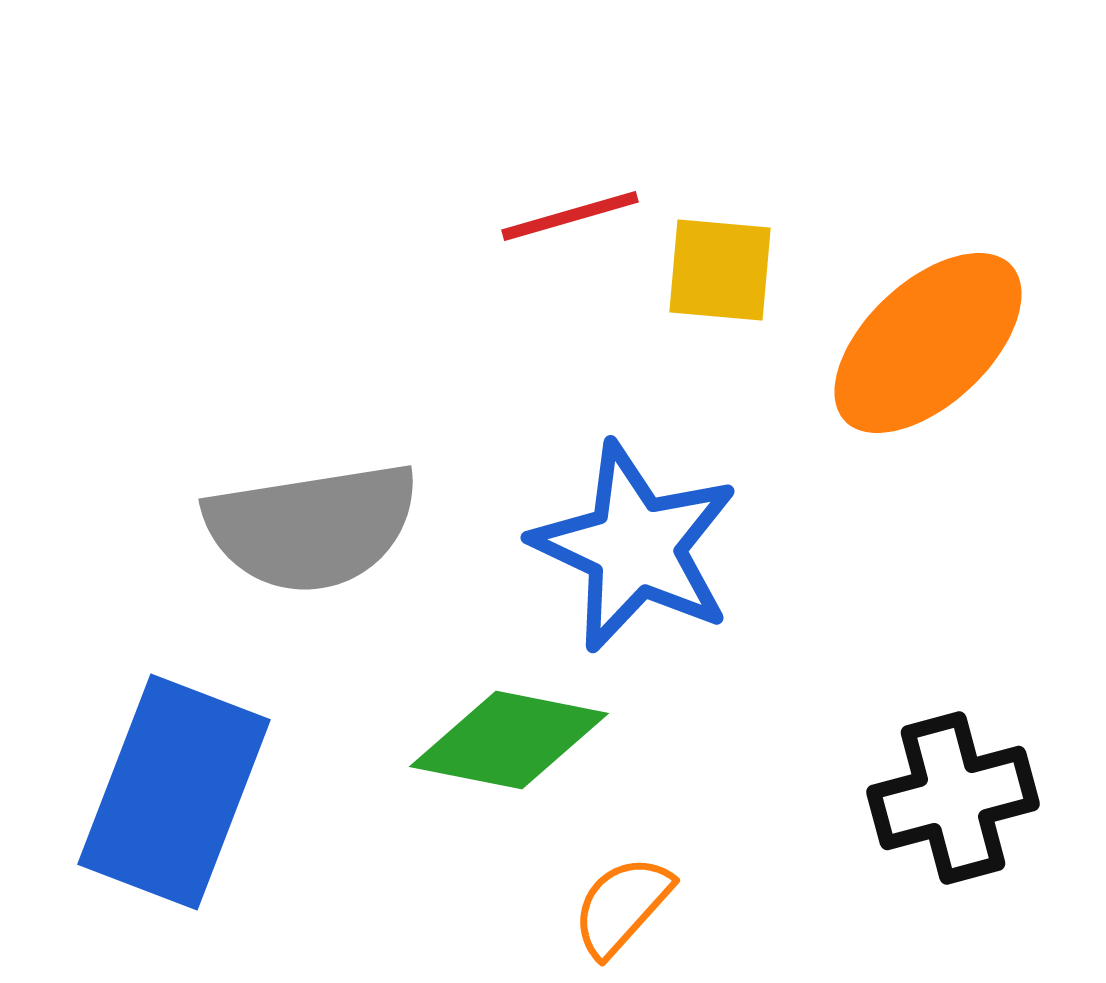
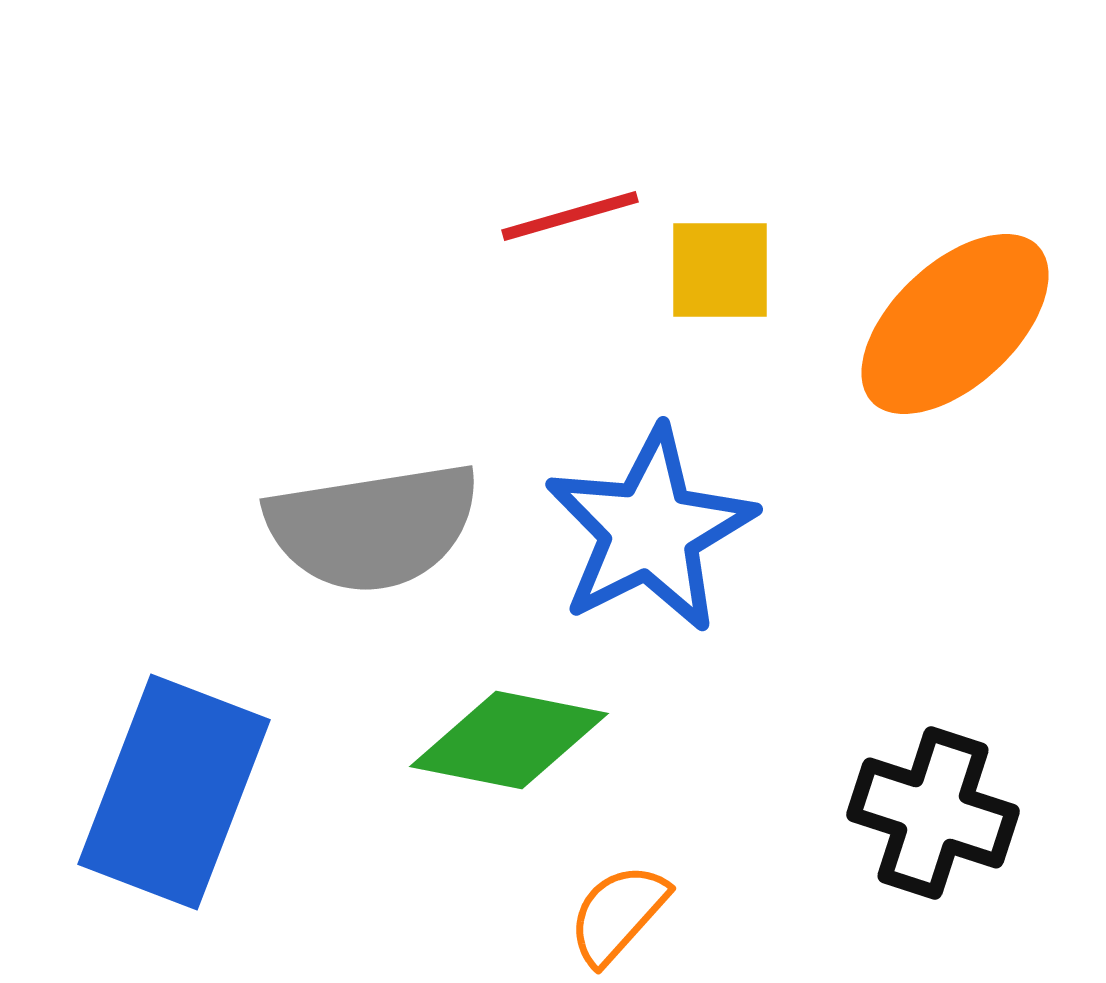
yellow square: rotated 5 degrees counterclockwise
orange ellipse: moved 27 px right, 19 px up
gray semicircle: moved 61 px right
blue star: moved 15 px right, 17 px up; rotated 20 degrees clockwise
black cross: moved 20 px left, 15 px down; rotated 33 degrees clockwise
orange semicircle: moved 4 px left, 8 px down
